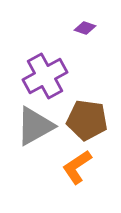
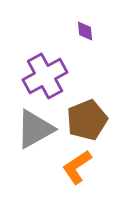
purple diamond: moved 3 px down; rotated 65 degrees clockwise
brown pentagon: rotated 30 degrees counterclockwise
gray triangle: moved 3 px down
